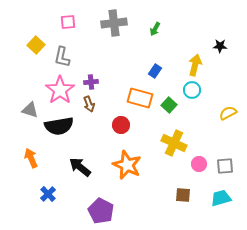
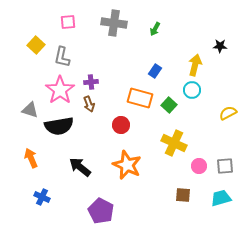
gray cross: rotated 15 degrees clockwise
pink circle: moved 2 px down
blue cross: moved 6 px left, 3 px down; rotated 21 degrees counterclockwise
